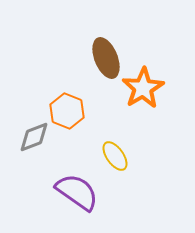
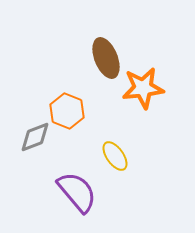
orange star: rotated 24 degrees clockwise
gray diamond: moved 1 px right
purple semicircle: rotated 15 degrees clockwise
